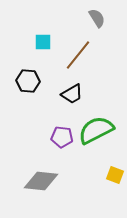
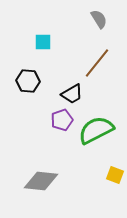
gray semicircle: moved 2 px right, 1 px down
brown line: moved 19 px right, 8 px down
purple pentagon: moved 17 px up; rotated 25 degrees counterclockwise
